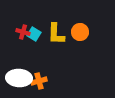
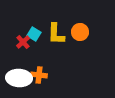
red cross: moved 10 px down; rotated 32 degrees clockwise
orange cross: moved 6 px up; rotated 21 degrees clockwise
